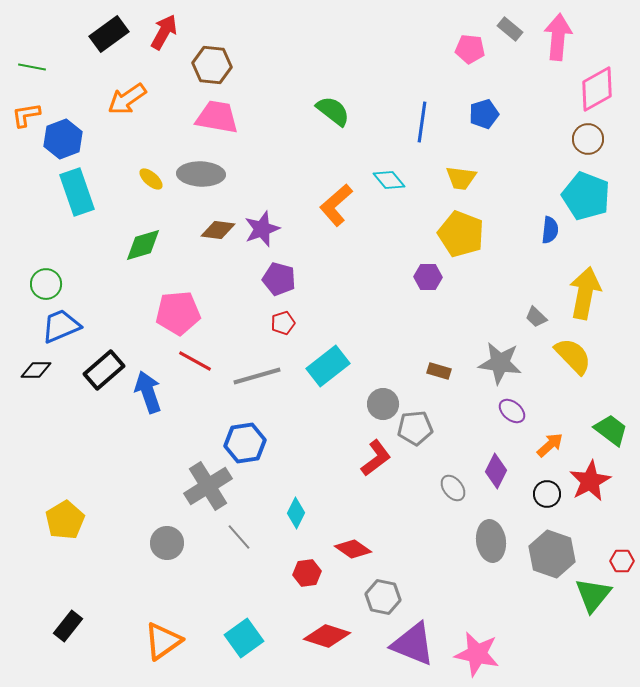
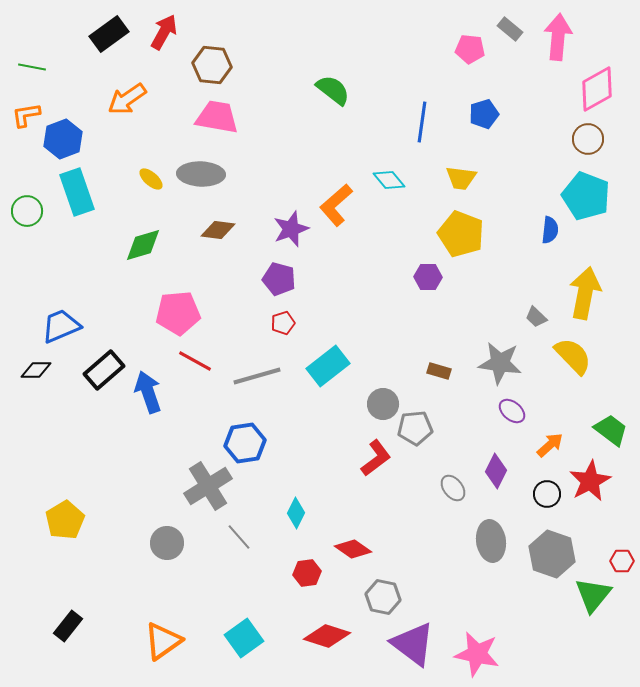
green semicircle at (333, 111): moved 21 px up
purple star at (262, 229): moved 29 px right
green circle at (46, 284): moved 19 px left, 73 px up
purple triangle at (413, 644): rotated 15 degrees clockwise
